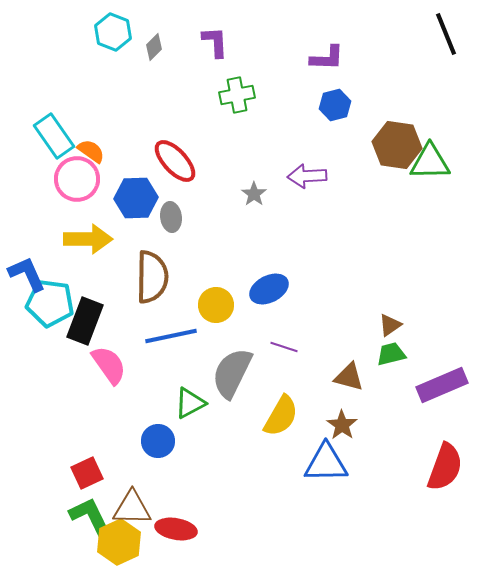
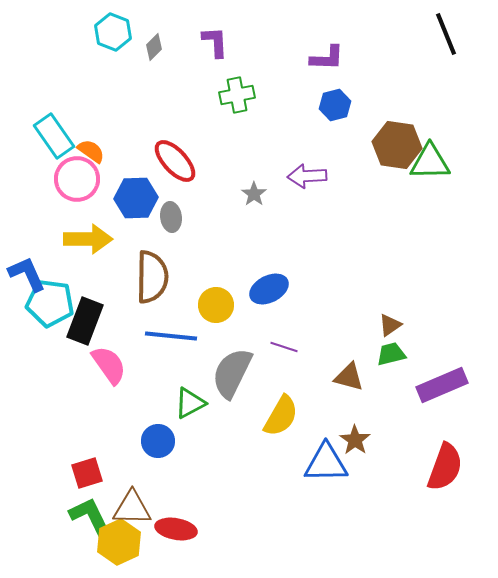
blue line at (171, 336): rotated 18 degrees clockwise
brown star at (342, 425): moved 13 px right, 15 px down
red square at (87, 473): rotated 8 degrees clockwise
